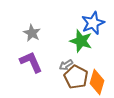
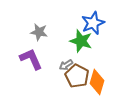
gray star: moved 7 px right, 1 px up; rotated 18 degrees counterclockwise
purple L-shape: moved 3 px up
brown pentagon: moved 1 px right, 1 px up
